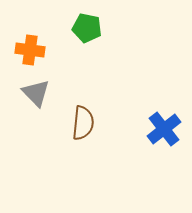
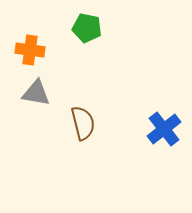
gray triangle: rotated 36 degrees counterclockwise
brown semicircle: rotated 20 degrees counterclockwise
